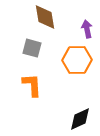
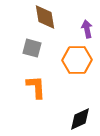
orange L-shape: moved 4 px right, 2 px down
